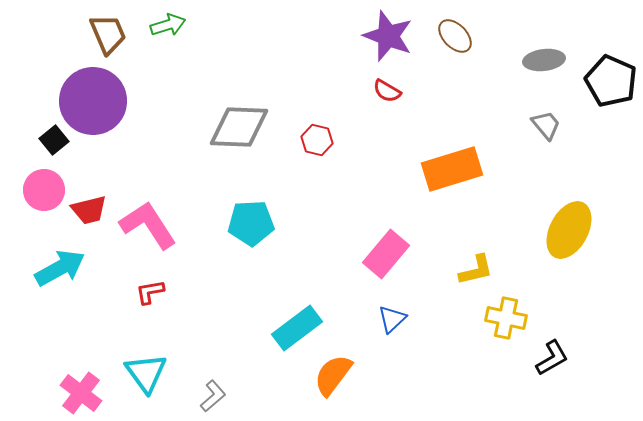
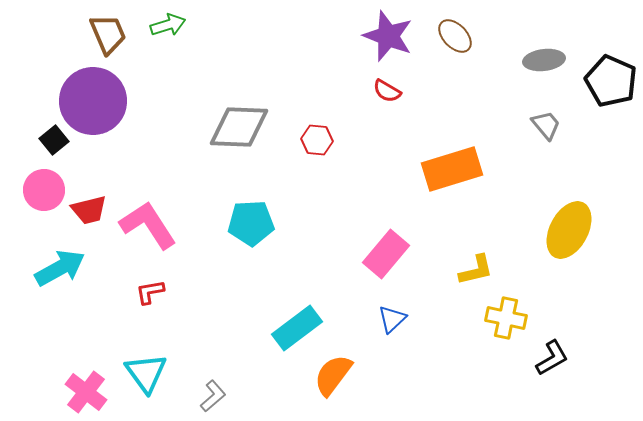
red hexagon: rotated 8 degrees counterclockwise
pink cross: moved 5 px right, 1 px up
